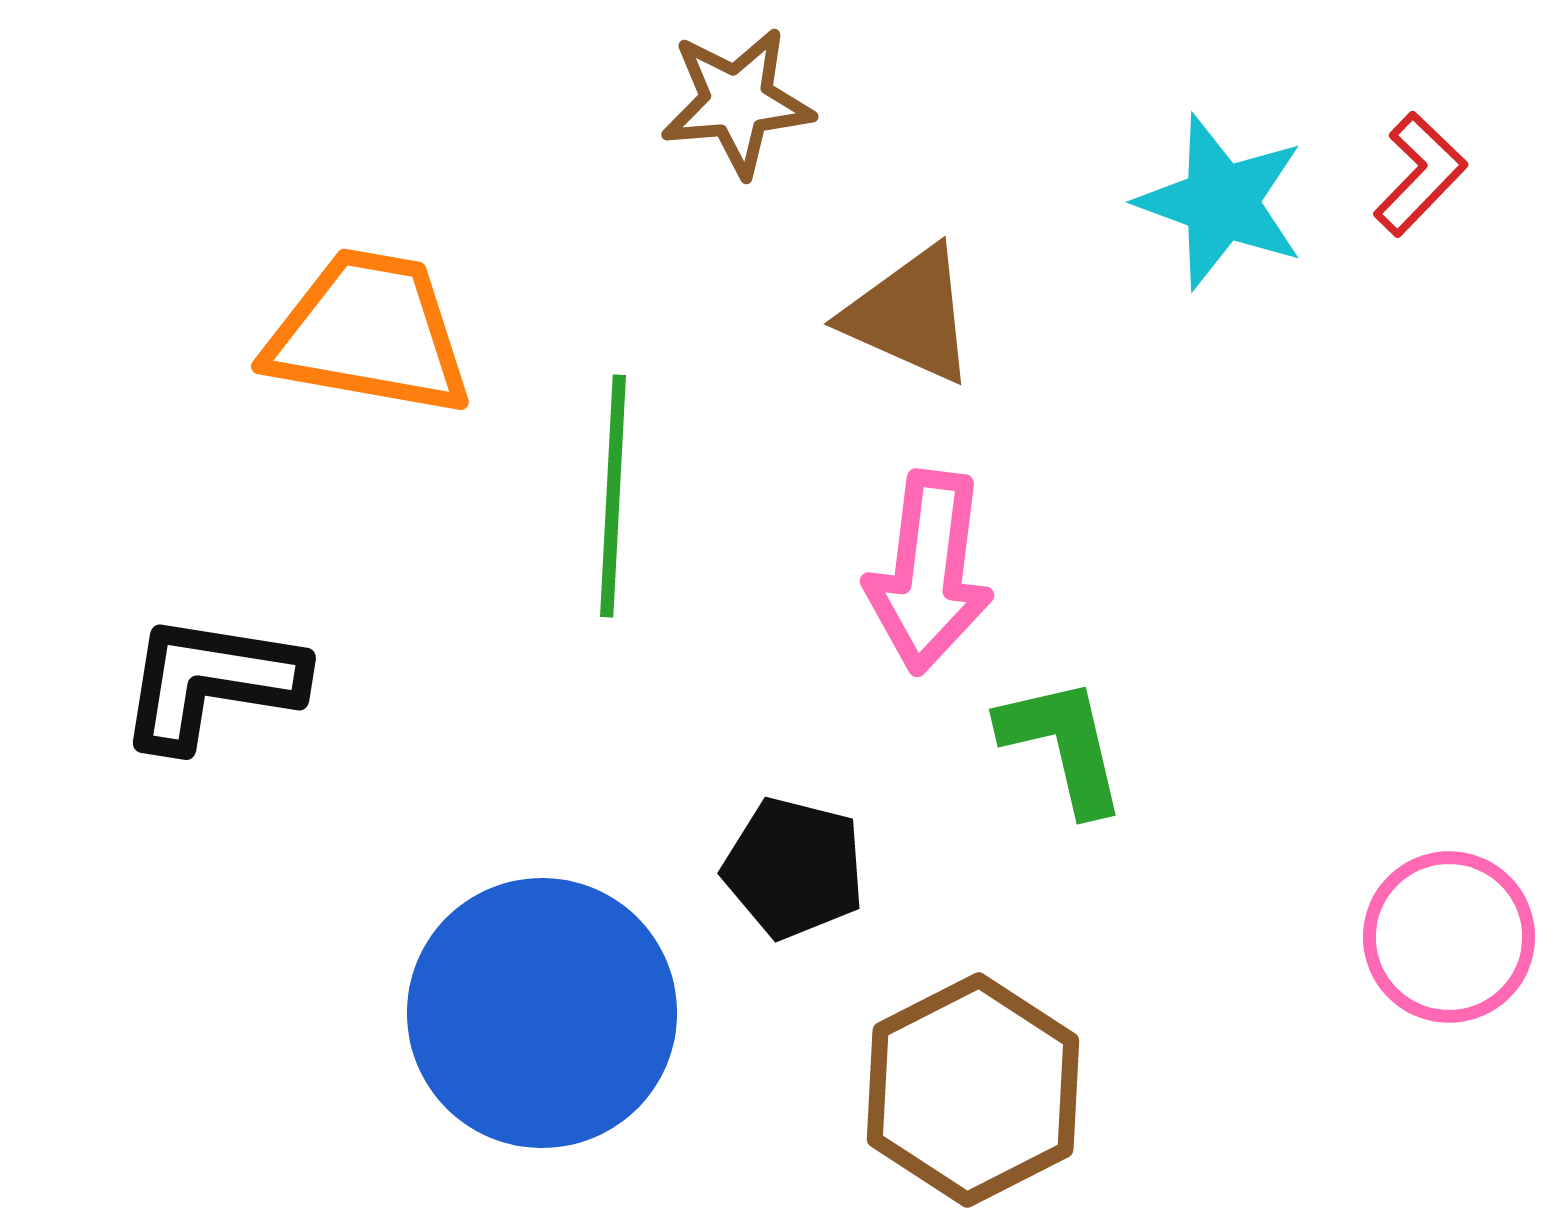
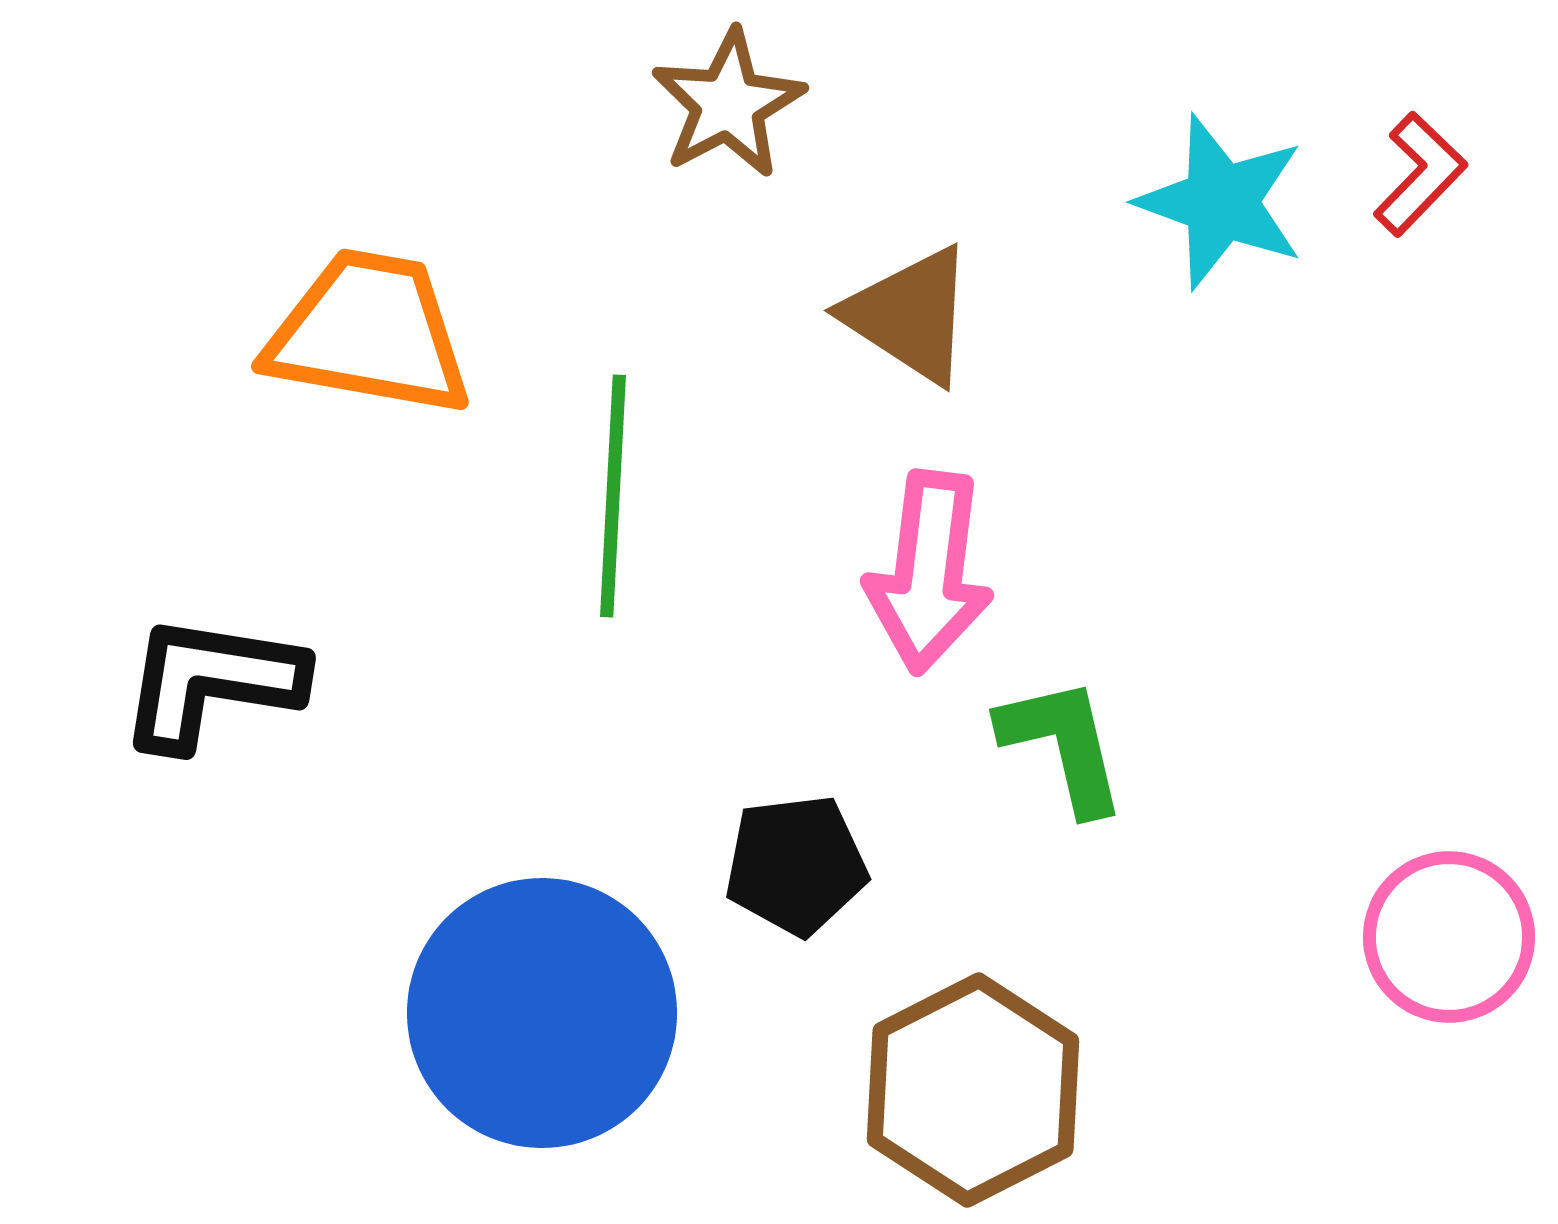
brown star: moved 9 px left, 2 px down; rotated 23 degrees counterclockwise
brown triangle: rotated 9 degrees clockwise
black pentagon: moved 2 px right, 3 px up; rotated 21 degrees counterclockwise
